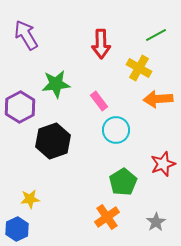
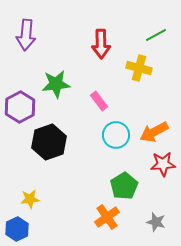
purple arrow: rotated 144 degrees counterclockwise
yellow cross: rotated 15 degrees counterclockwise
orange arrow: moved 4 px left, 33 px down; rotated 24 degrees counterclockwise
cyan circle: moved 5 px down
black hexagon: moved 4 px left, 1 px down
red star: rotated 15 degrees clockwise
green pentagon: moved 1 px right, 4 px down
gray star: rotated 24 degrees counterclockwise
